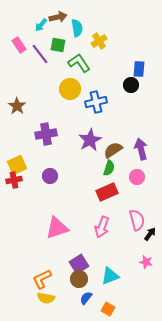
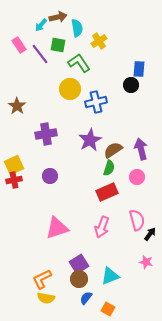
yellow square: moved 3 px left
